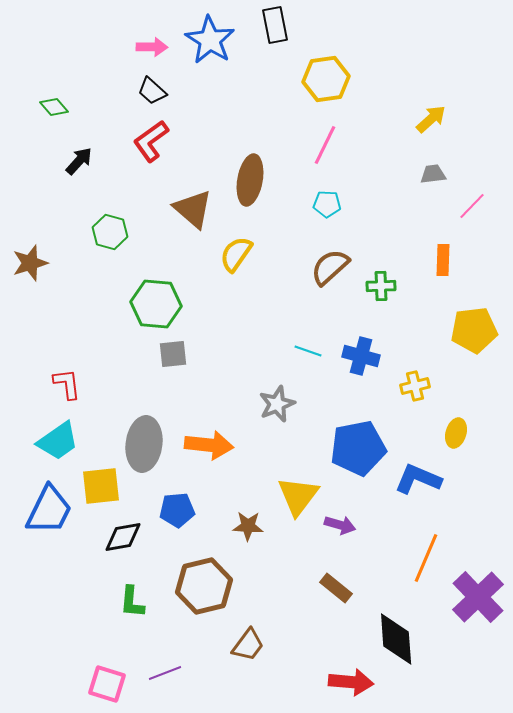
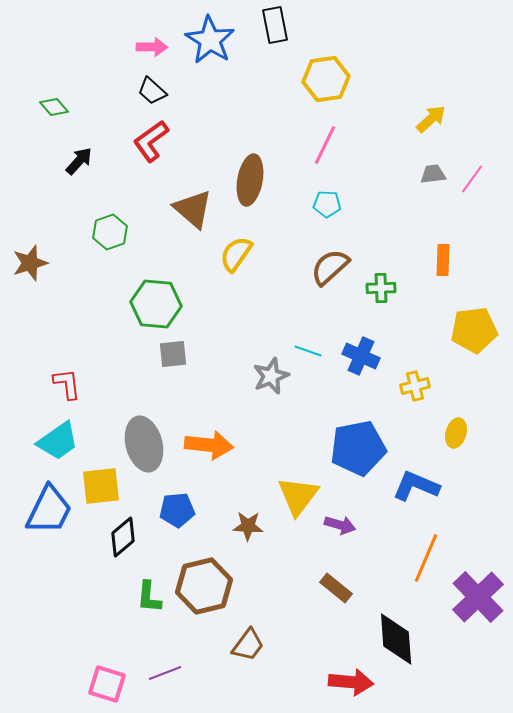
pink line at (472, 206): moved 27 px up; rotated 8 degrees counterclockwise
green hexagon at (110, 232): rotated 24 degrees clockwise
green cross at (381, 286): moved 2 px down
blue cross at (361, 356): rotated 9 degrees clockwise
gray star at (277, 404): moved 6 px left, 28 px up
gray ellipse at (144, 444): rotated 22 degrees counterclockwise
blue L-shape at (418, 479): moved 2 px left, 7 px down
black diamond at (123, 537): rotated 30 degrees counterclockwise
green L-shape at (132, 602): moved 17 px right, 5 px up
